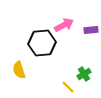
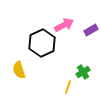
purple rectangle: rotated 24 degrees counterclockwise
black hexagon: rotated 20 degrees counterclockwise
green cross: moved 1 px left, 2 px up
yellow line: rotated 64 degrees clockwise
